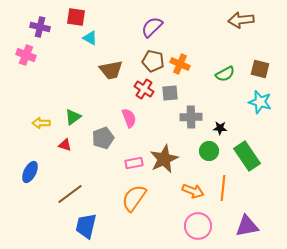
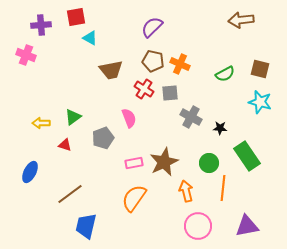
red square: rotated 18 degrees counterclockwise
purple cross: moved 1 px right, 2 px up; rotated 18 degrees counterclockwise
gray cross: rotated 30 degrees clockwise
green circle: moved 12 px down
brown star: moved 3 px down
orange arrow: moved 7 px left; rotated 125 degrees counterclockwise
